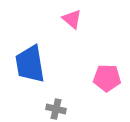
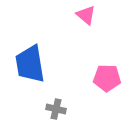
pink triangle: moved 14 px right, 4 px up
